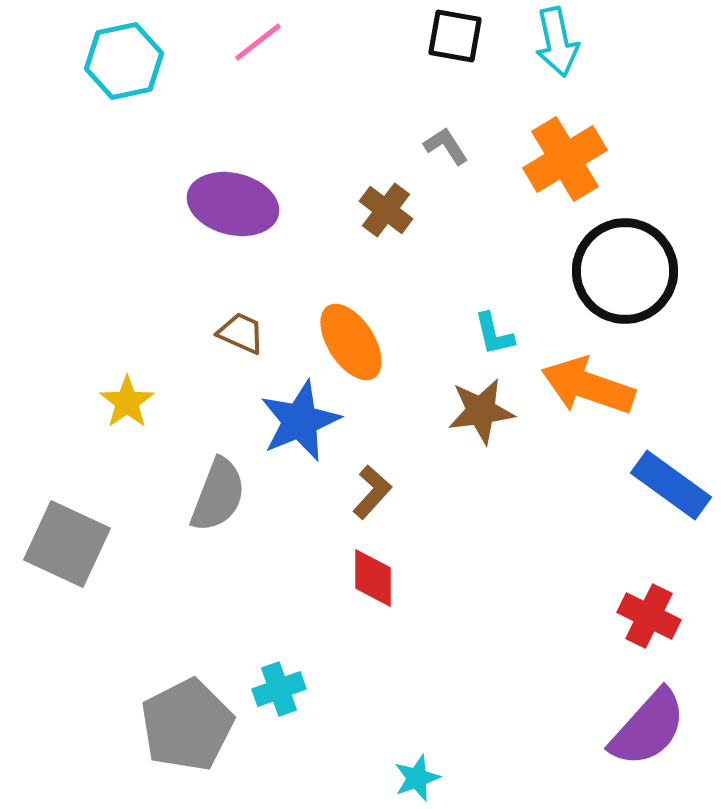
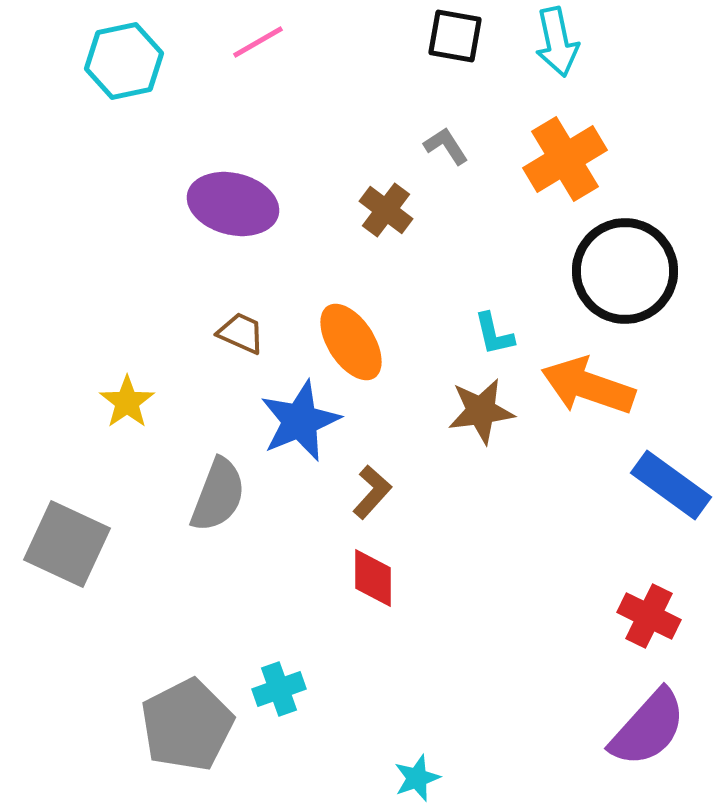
pink line: rotated 8 degrees clockwise
